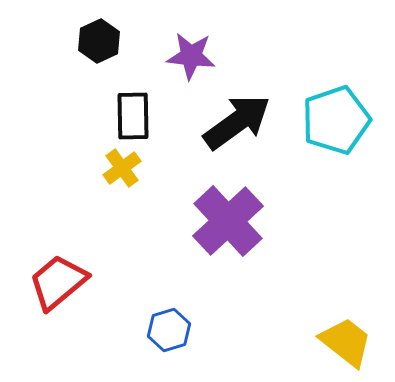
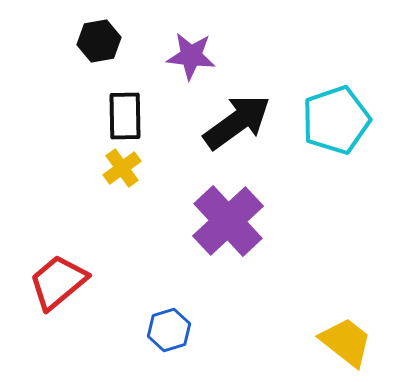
black hexagon: rotated 15 degrees clockwise
black rectangle: moved 8 px left
